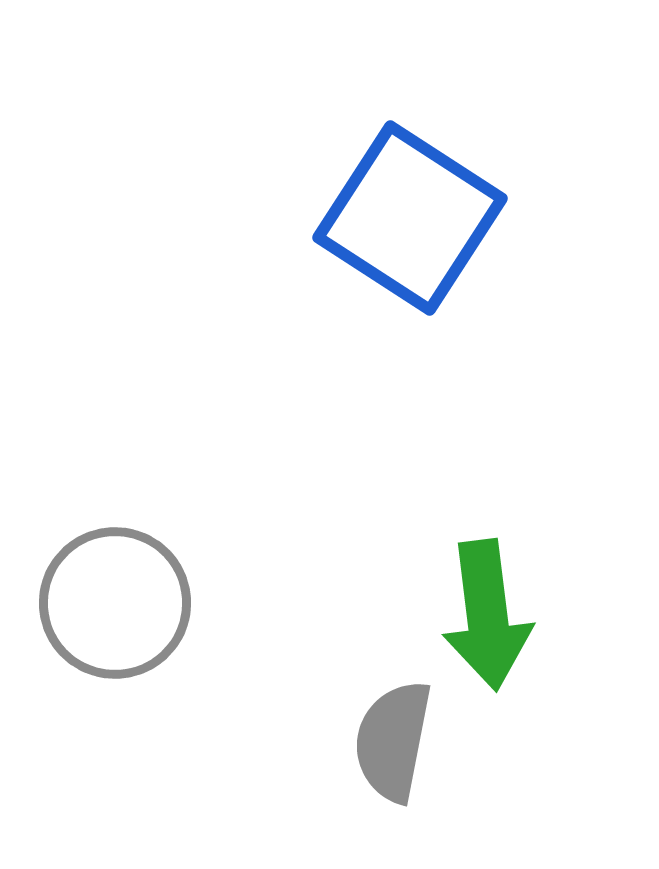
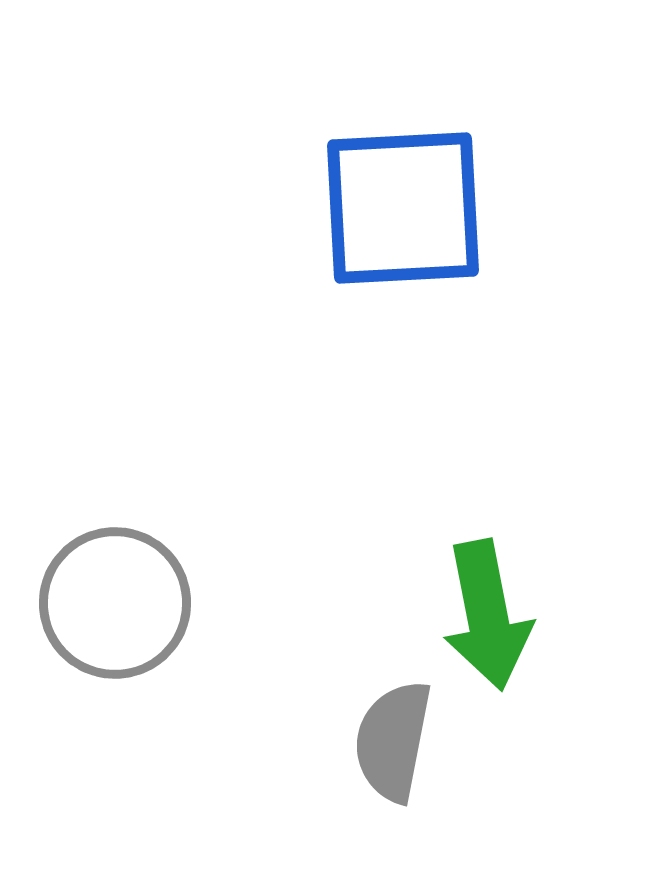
blue square: moved 7 px left, 10 px up; rotated 36 degrees counterclockwise
green arrow: rotated 4 degrees counterclockwise
